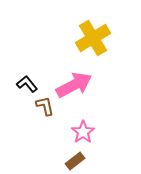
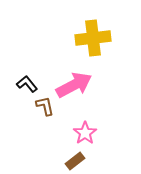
yellow cross: rotated 24 degrees clockwise
pink star: moved 2 px right, 1 px down
